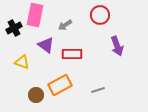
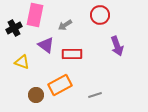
gray line: moved 3 px left, 5 px down
